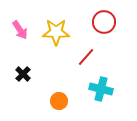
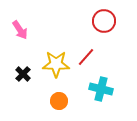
red circle: moved 1 px up
yellow star: moved 32 px down
